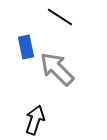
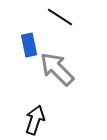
blue rectangle: moved 3 px right, 2 px up
